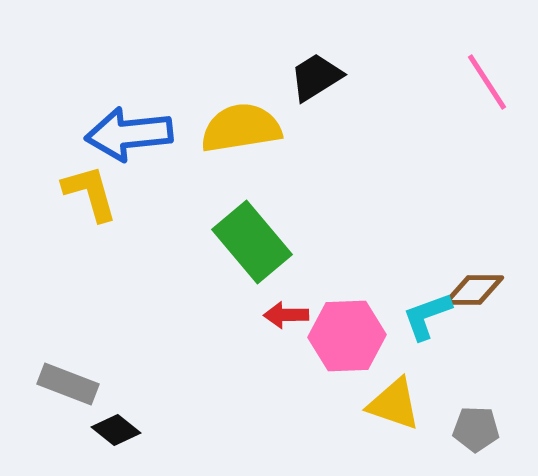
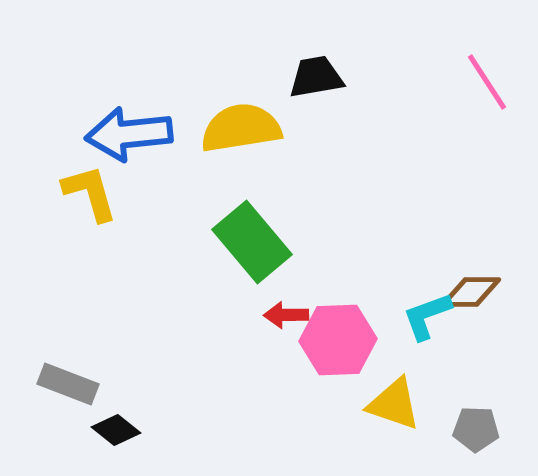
black trapezoid: rotated 22 degrees clockwise
brown diamond: moved 3 px left, 2 px down
pink hexagon: moved 9 px left, 4 px down
